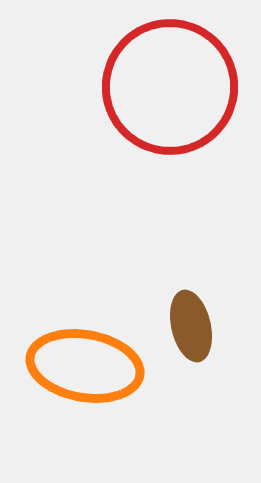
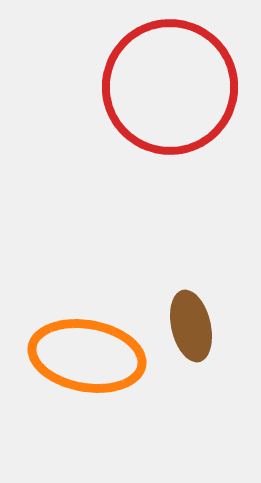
orange ellipse: moved 2 px right, 10 px up
